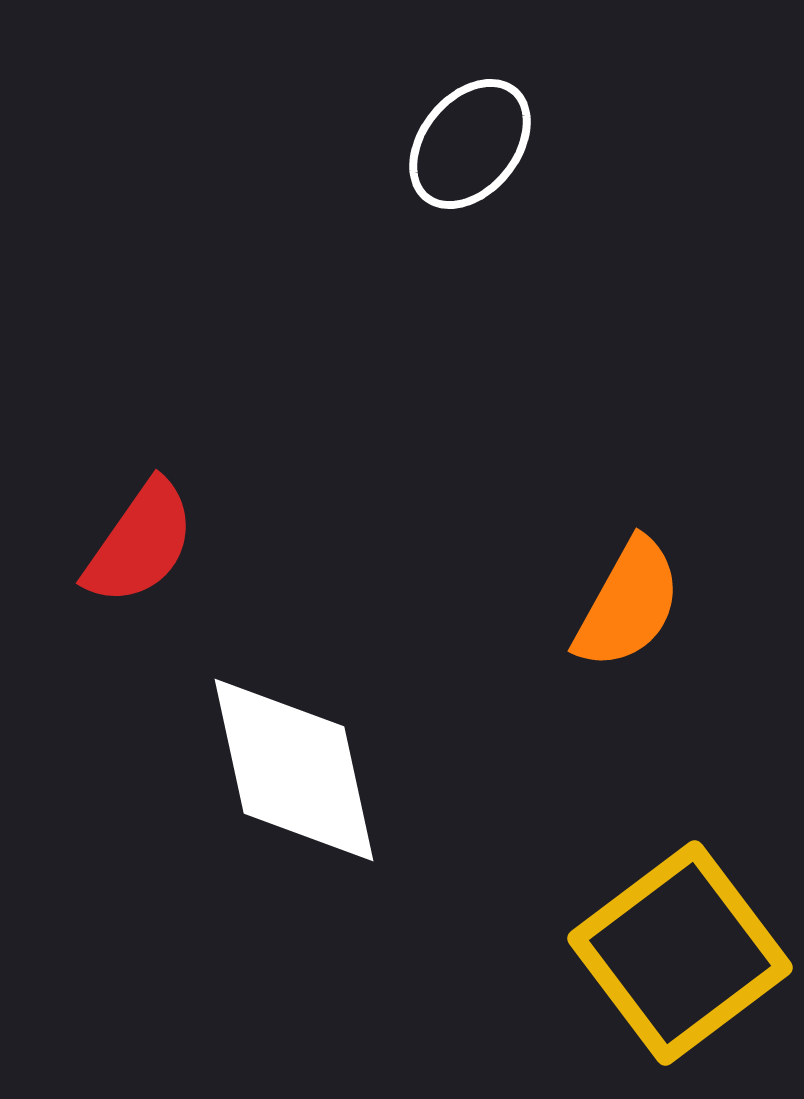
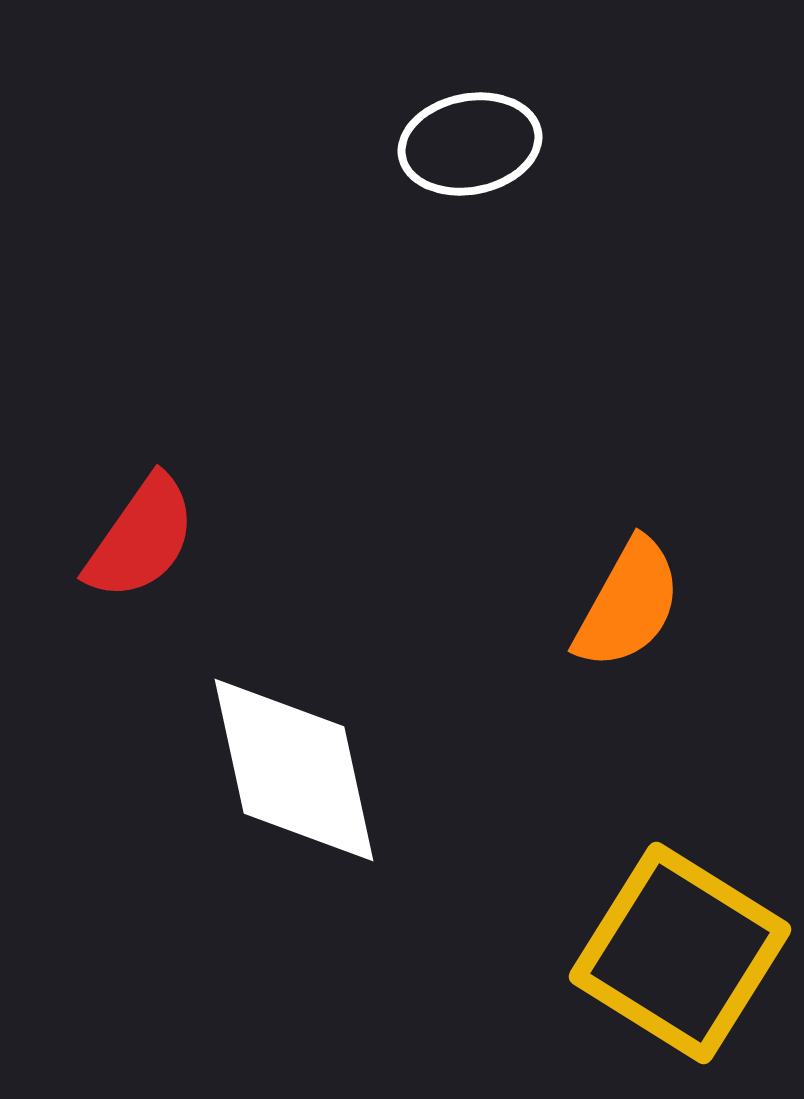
white ellipse: rotated 40 degrees clockwise
red semicircle: moved 1 px right, 5 px up
yellow square: rotated 21 degrees counterclockwise
